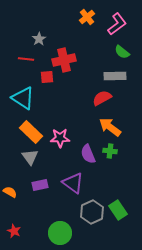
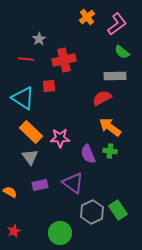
red square: moved 2 px right, 9 px down
red star: rotated 24 degrees clockwise
